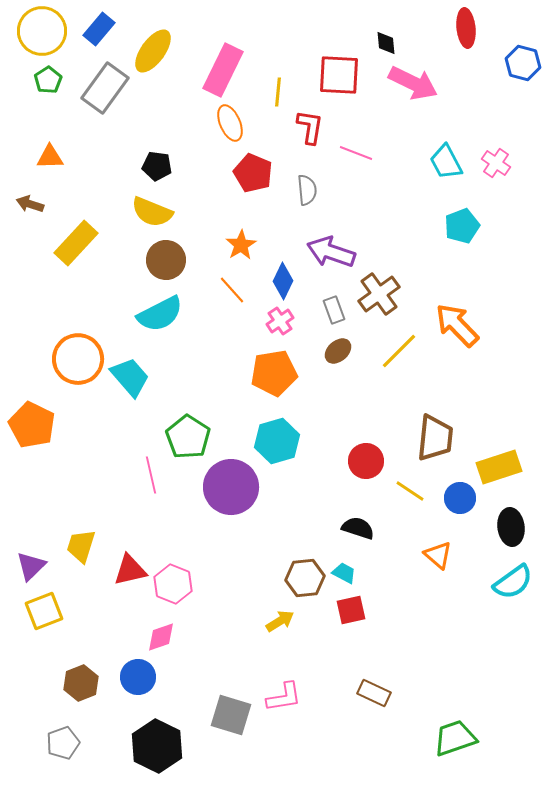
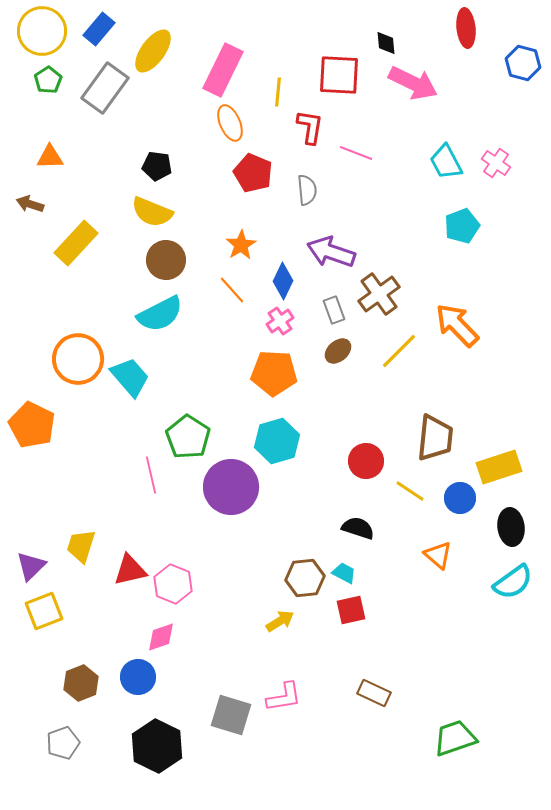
orange pentagon at (274, 373): rotated 12 degrees clockwise
